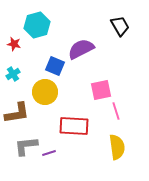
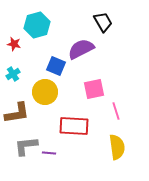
black trapezoid: moved 17 px left, 4 px up
blue square: moved 1 px right
pink square: moved 7 px left, 1 px up
purple line: rotated 24 degrees clockwise
